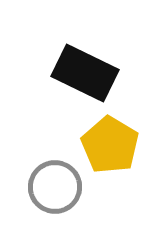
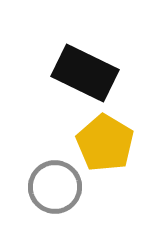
yellow pentagon: moved 5 px left, 2 px up
